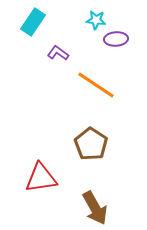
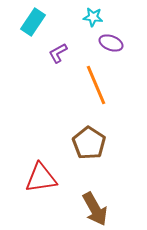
cyan star: moved 3 px left, 3 px up
purple ellipse: moved 5 px left, 4 px down; rotated 25 degrees clockwise
purple L-shape: rotated 65 degrees counterclockwise
orange line: rotated 33 degrees clockwise
brown pentagon: moved 2 px left, 1 px up
brown arrow: moved 1 px down
